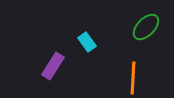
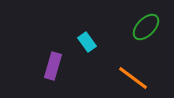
purple rectangle: rotated 16 degrees counterclockwise
orange line: rotated 56 degrees counterclockwise
